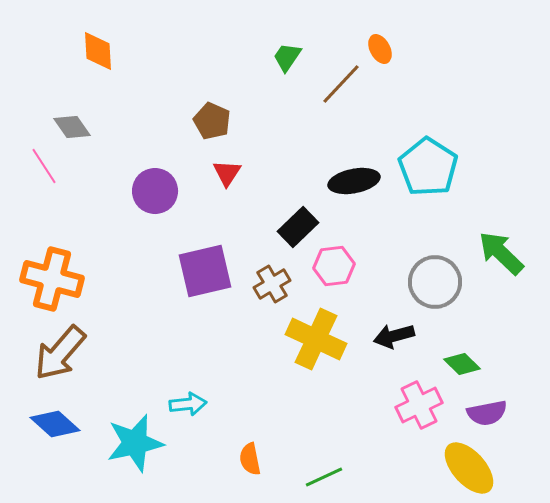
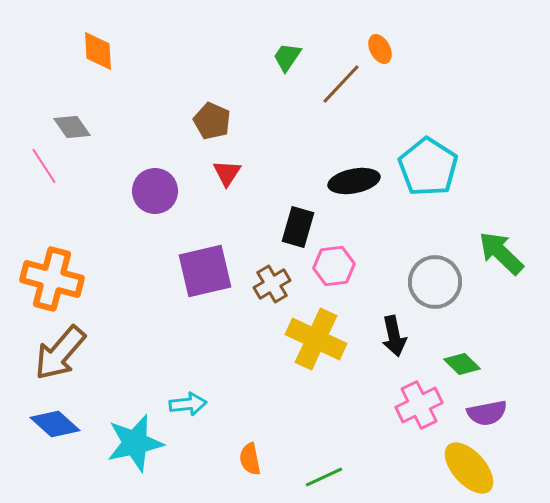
black rectangle: rotated 30 degrees counterclockwise
black arrow: rotated 87 degrees counterclockwise
